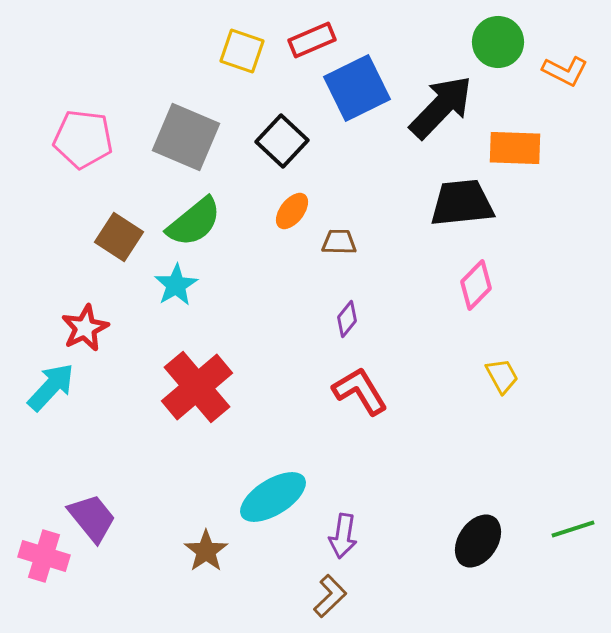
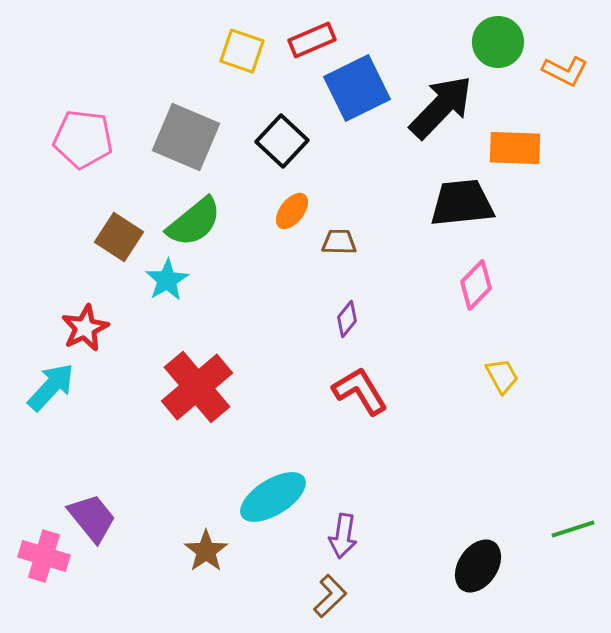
cyan star: moved 9 px left, 5 px up
black ellipse: moved 25 px down
